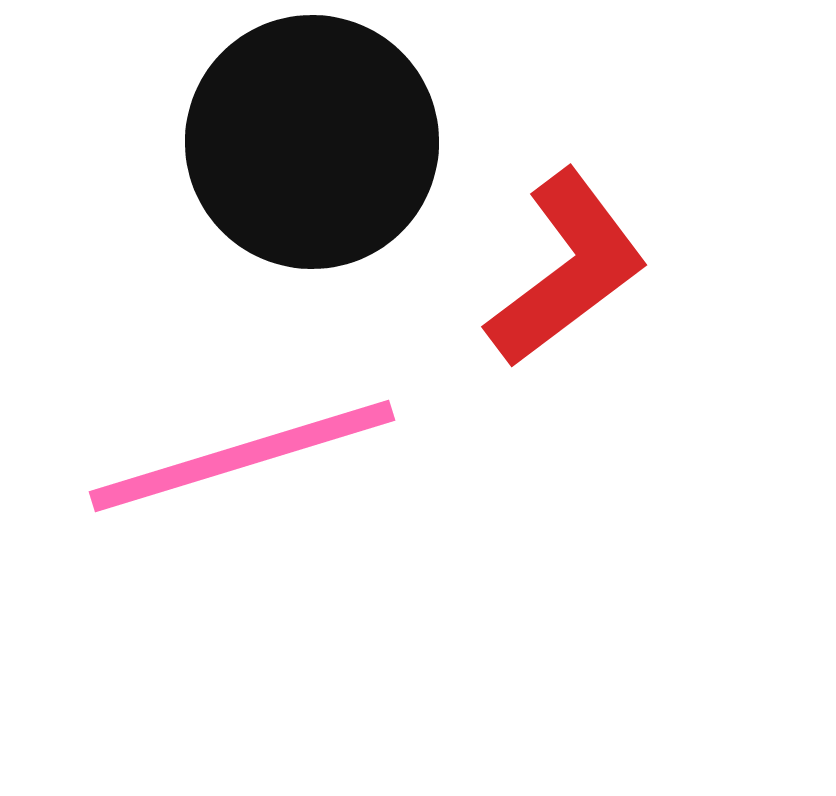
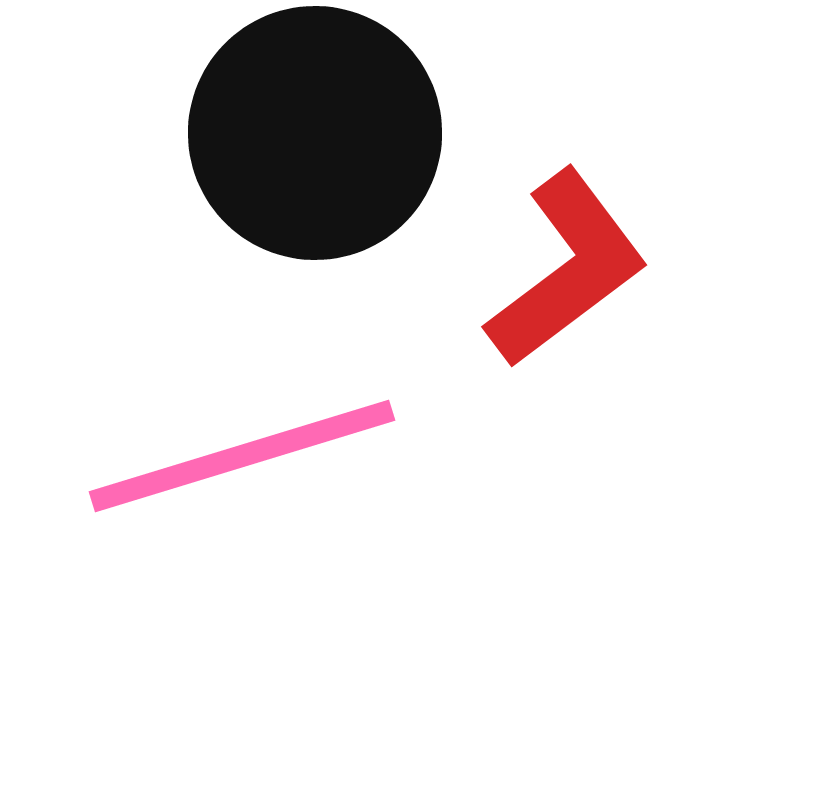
black circle: moved 3 px right, 9 px up
